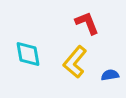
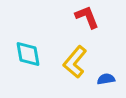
red L-shape: moved 6 px up
blue semicircle: moved 4 px left, 4 px down
